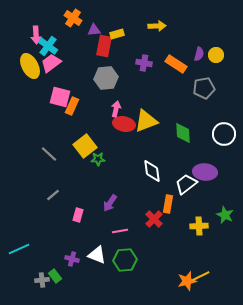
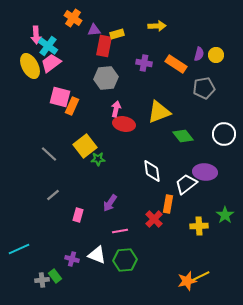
yellow triangle at (146, 121): moved 13 px right, 9 px up
green diamond at (183, 133): moved 3 px down; rotated 35 degrees counterclockwise
green star at (225, 215): rotated 12 degrees clockwise
